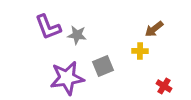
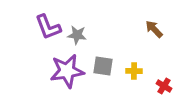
brown arrow: rotated 84 degrees clockwise
yellow cross: moved 6 px left, 20 px down
gray square: rotated 30 degrees clockwise
purple star: moved 7 px up
